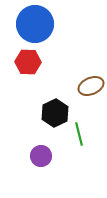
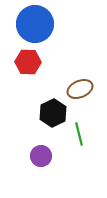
brown ellipse: moved 11 px left, 3 px down
black hexagon: moved 2 px left
